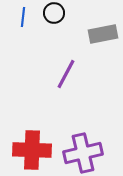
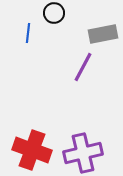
blue line: moved 5 px right, 16 px down
purple line: moved 17 px right, 7 px up
red cross: rotated 18 degrees clockwise
